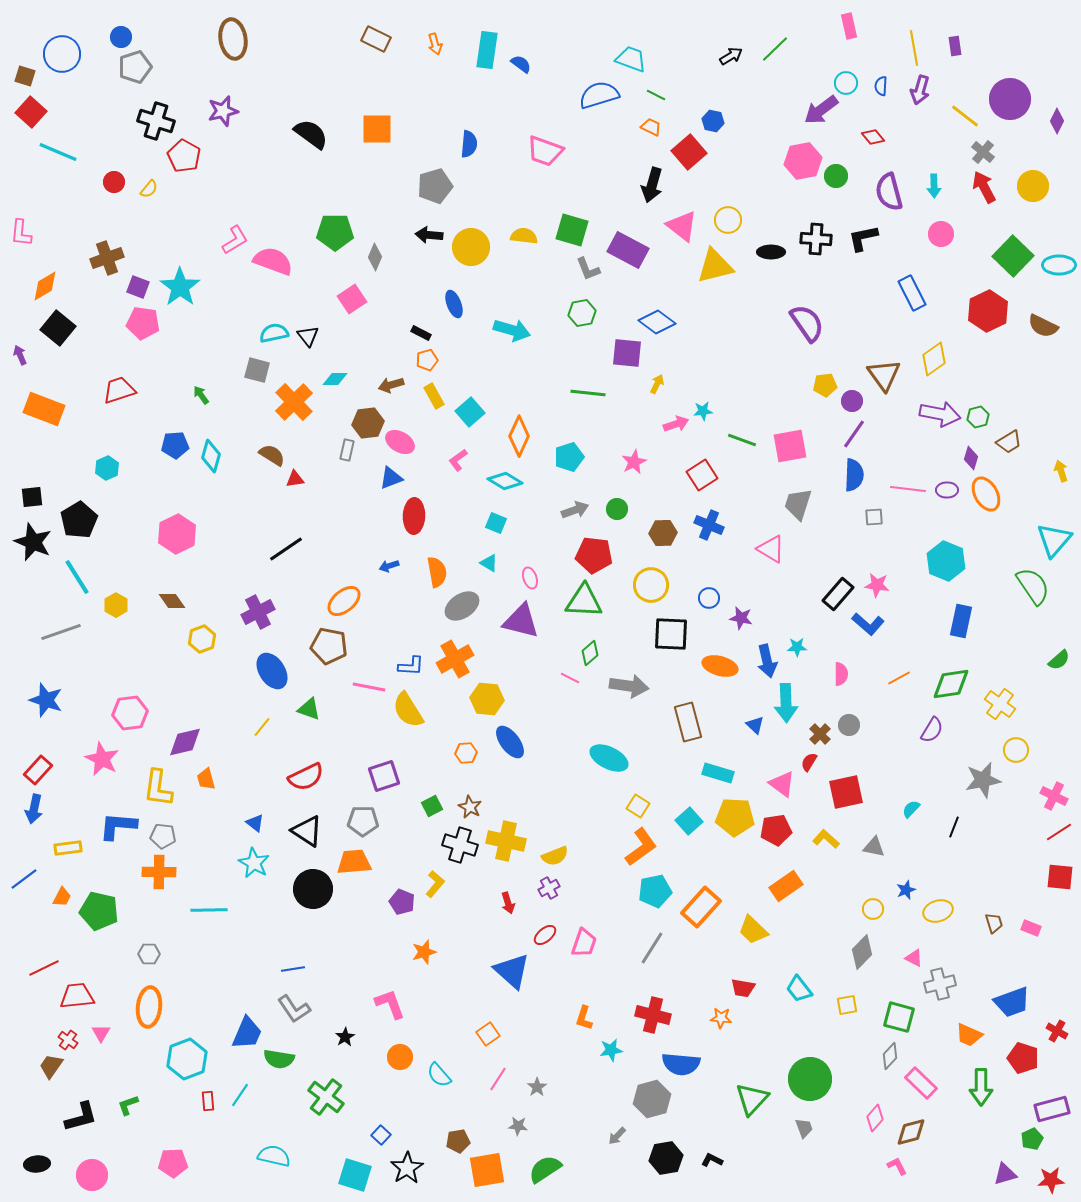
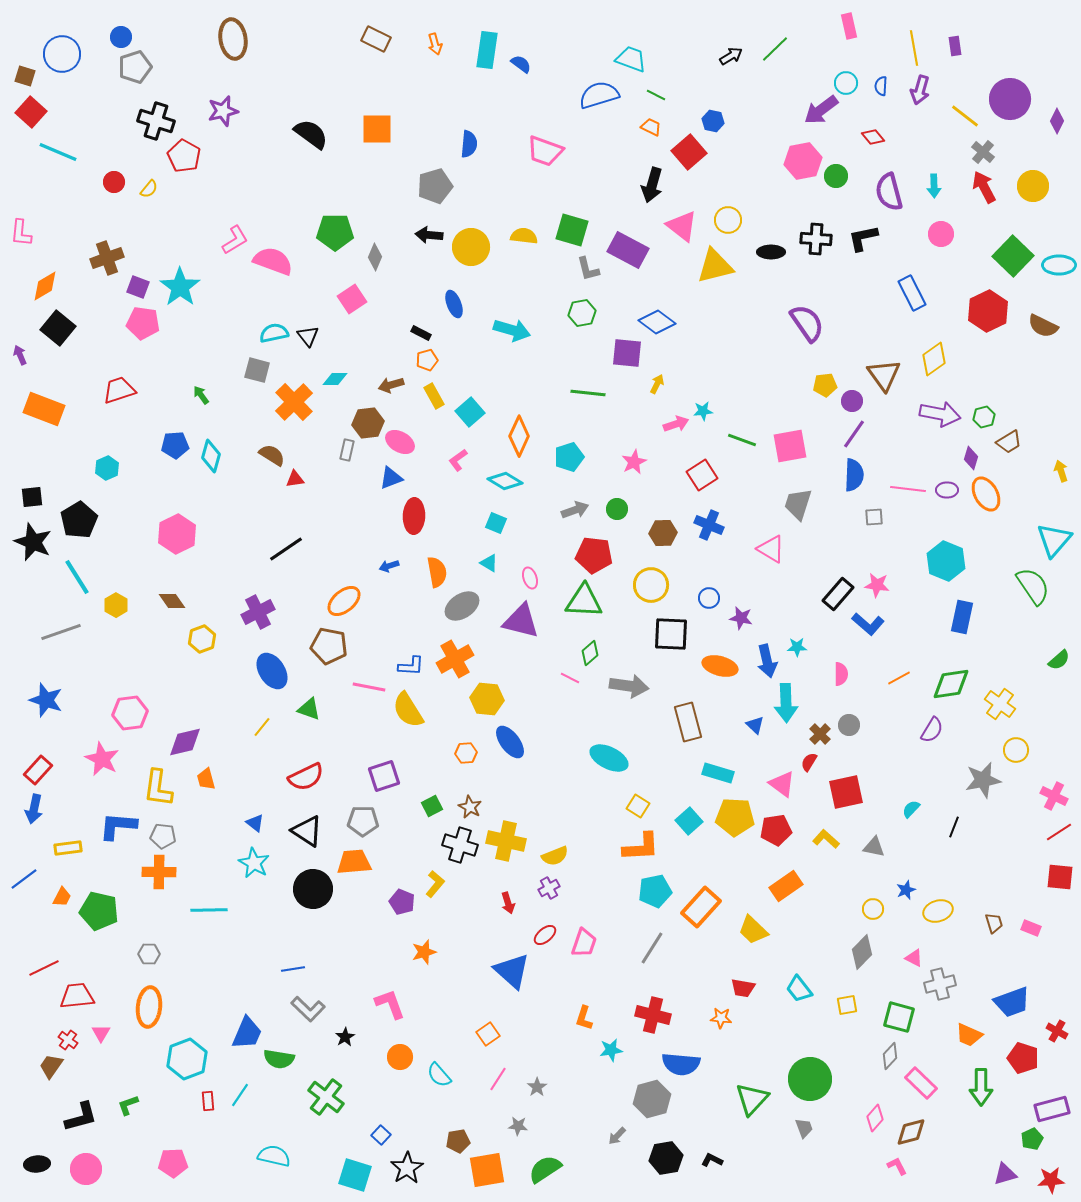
gray L-shape at (588, 269): rotated 8 degrees clockwise
green hexagon at (978, 417): moved 6 px right
blue rectangle at (961, 621): moved 1 px right, 4 px up
orange L-shape at (641, 847): rotated 33 degrees clockwise
gray L-shape at (294, 1009): moved 14 px right; rotated 12 degrees counterclockwise
pink circle at (92, 1175): moved 6 px left, 6 px up
